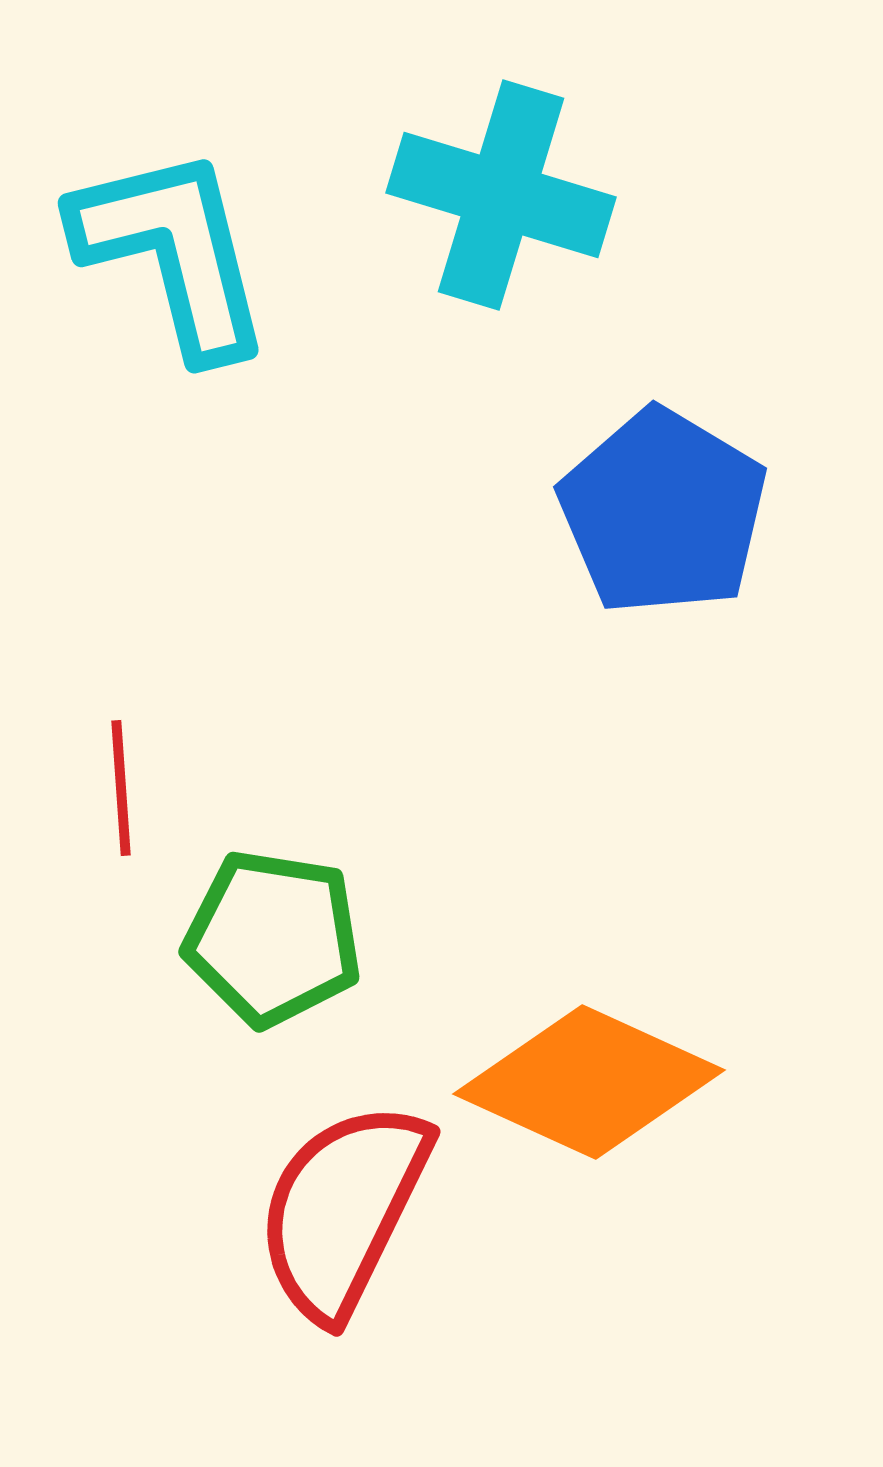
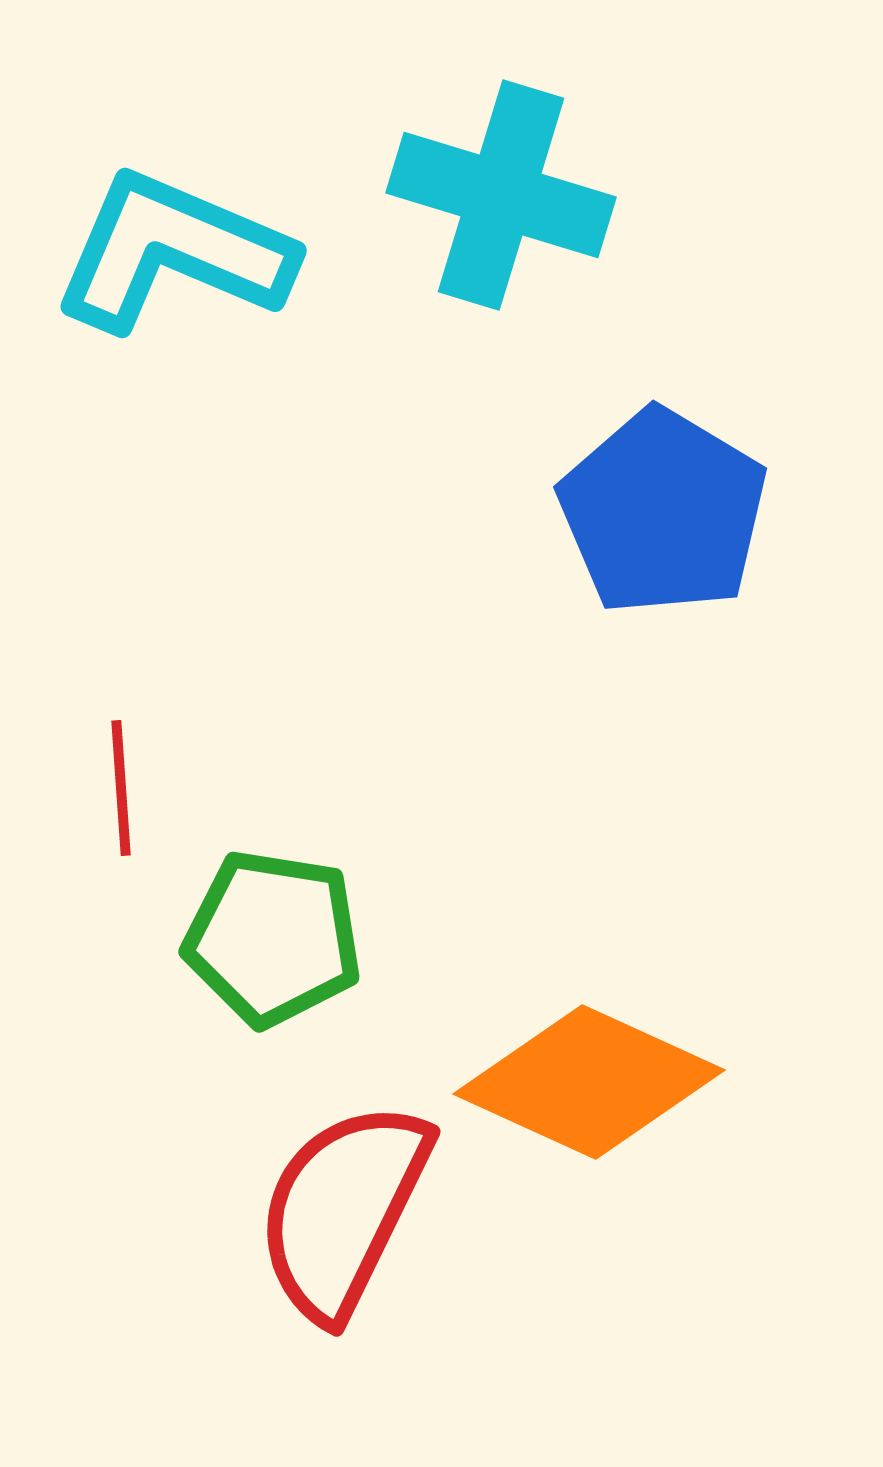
cyan L-shape: rotated 53 degrees counterclockwise
